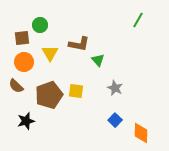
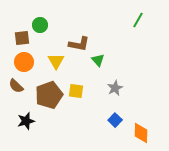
yellow triangle: moved 6 px right, 8 px down
gray star: rotated 21 degrees clockwise
